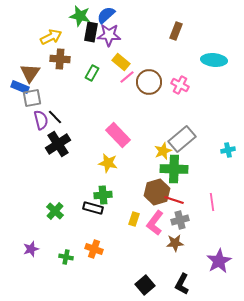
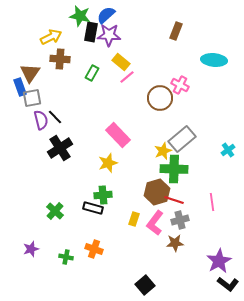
brown circle at (149, 82): moved 11 px right, 16 px down
blue rectangle at (20, 87): rotated 48 degrees clockwise
black cross at (58, 144): moved 2 px right, 4 px down
cyan cross at (228, 150): rotated 24 degrees counterclockwise
yellow star at (108, 163): rotated 30 degrees counterclockwise
black L-shape at (182, 284): moved 46 px right; rotated 80 degrees counterclockwise
